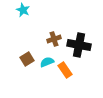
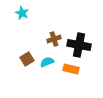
cyan star: moved 1 px left, 3 px down
orange rectangle: moved 6 px right, 1 px up; rotated 42 degrees counterclockwise
